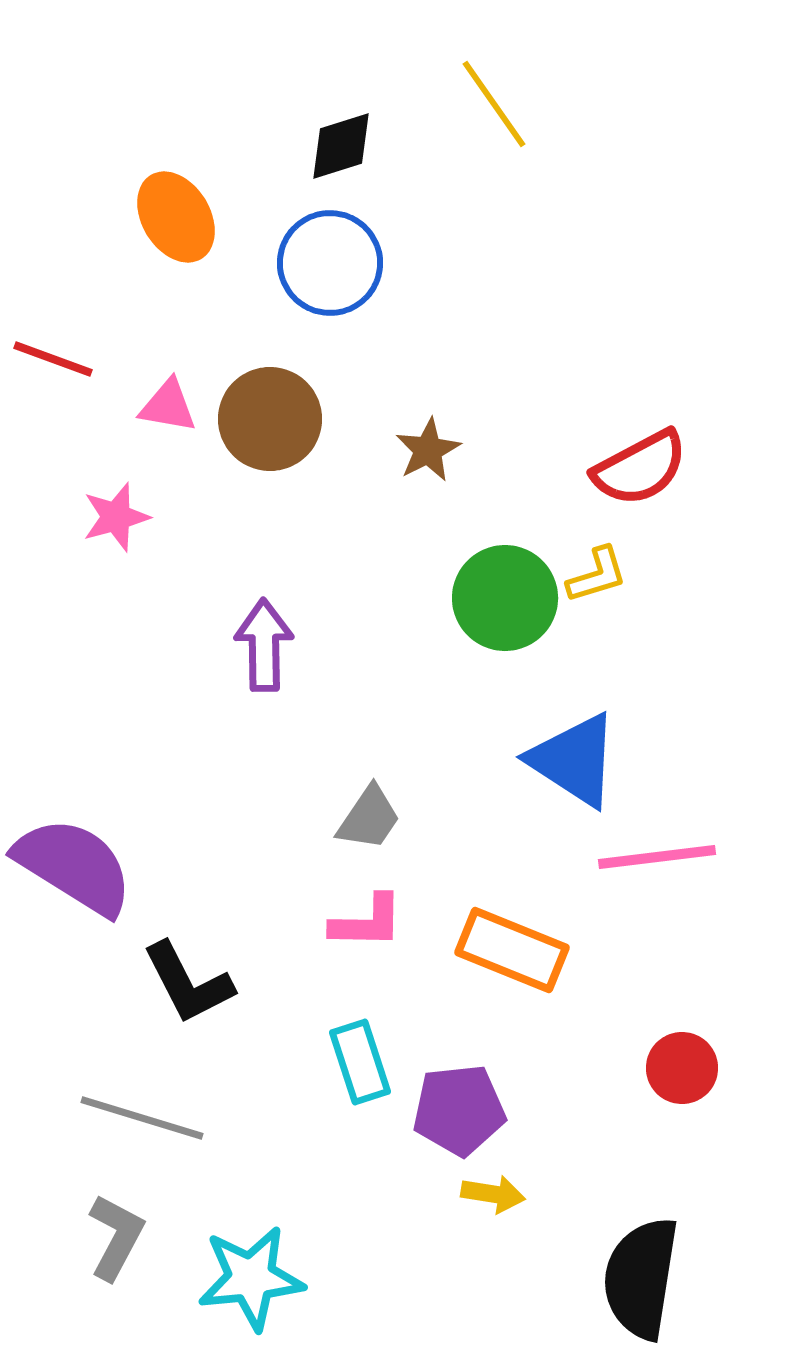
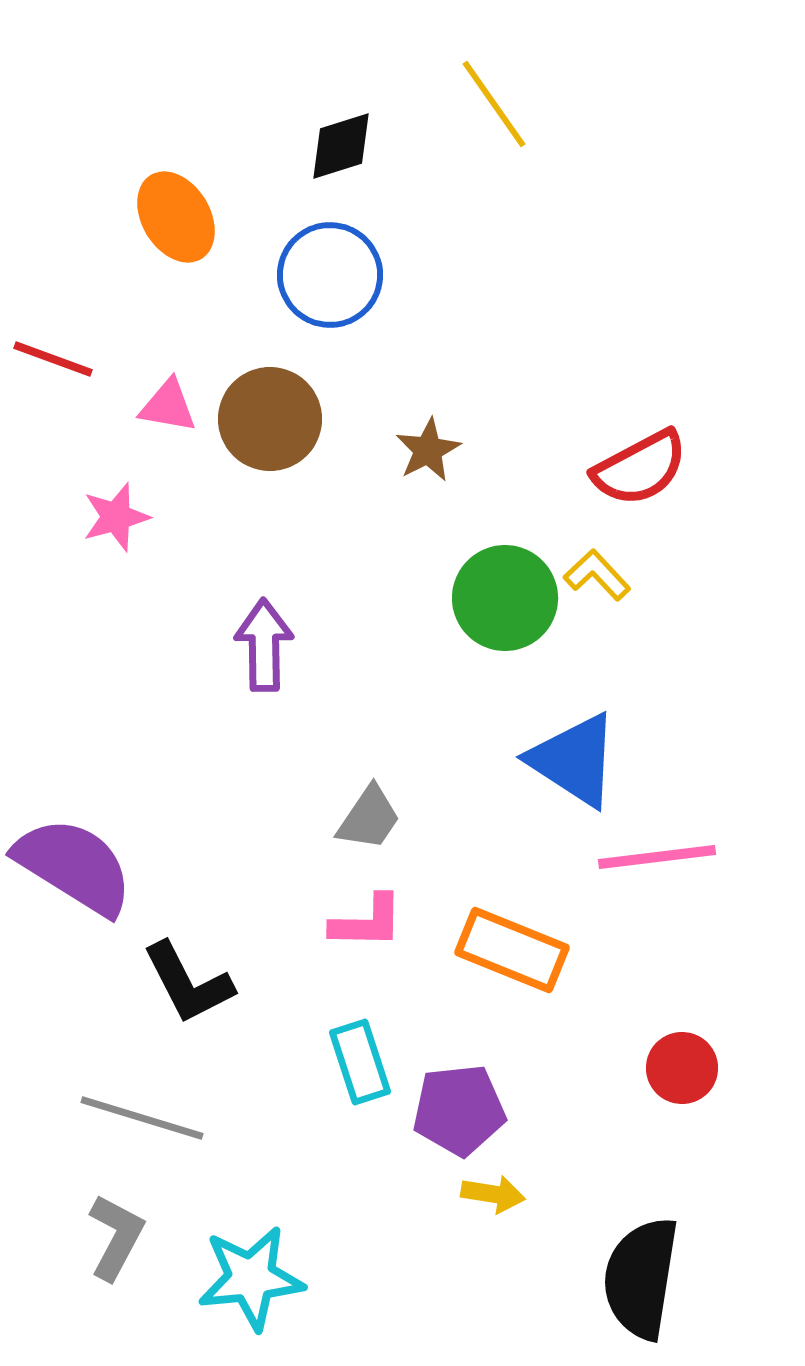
blue circle: moved 12 px down
yellow L-shape: rotated 116 degrees counterclockwise
